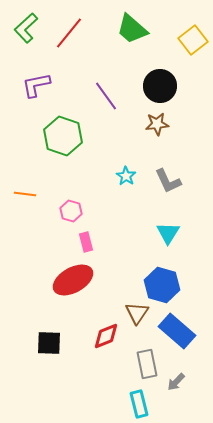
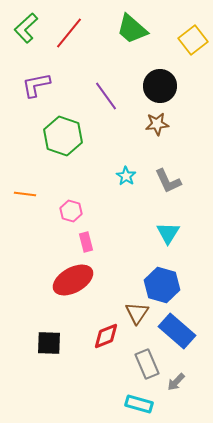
gray rectangle: rotated 12 degrees counterclockwise
cyan rectangle: rotated 60 degrees counterclockwise
